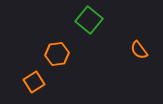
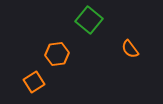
orange semicircle: moved 9 px left, 1 px up
